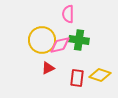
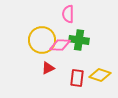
pink diamond: rotated 15 degrees clockwise
